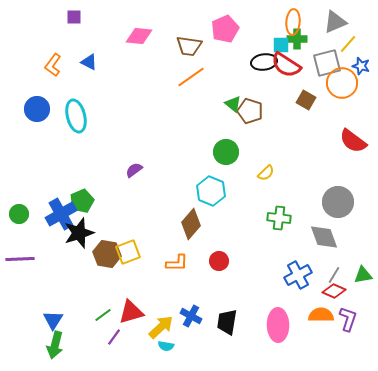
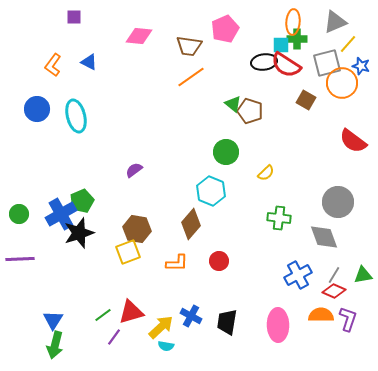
brown hexagon at (107, 254): moved 30 px right, 25 px up
